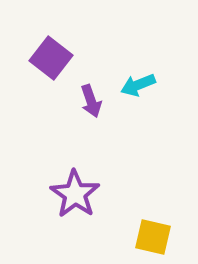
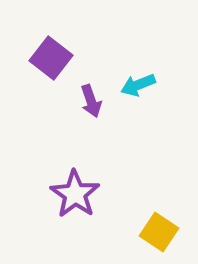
yellow square: moved 6 px right, 5 px up; rotated 21 degrees clockwise
